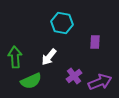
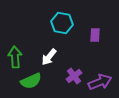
purple rectangle: moved 7 px up
